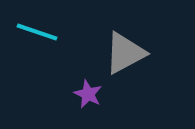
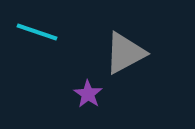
purple star: rotated 8 degrees clockwise
